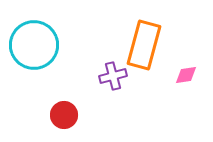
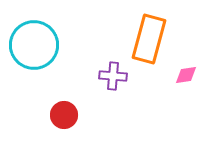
orange rectangle: moved 5 px right, 6 px up
purple cross: rotated 20 degrees clockwise
